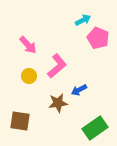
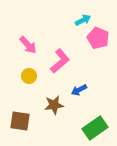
pink L-shape: moved 3 px right, 5 px up
brown star: moved 4 px left, 2 px down
